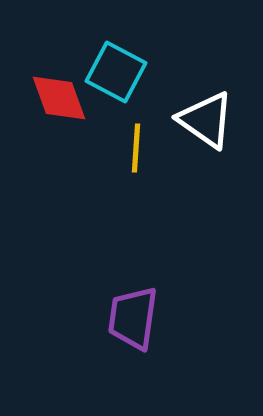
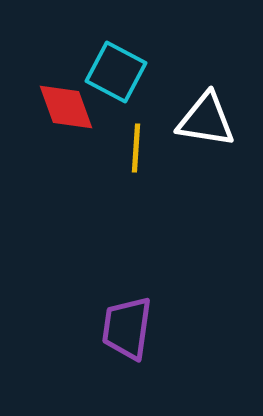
red diamond: moved 7 px right, 9 px down
white triangle: rotated 26 degrees counterclockwise
purple trapezoid: moved 6 px left, 10 px down
